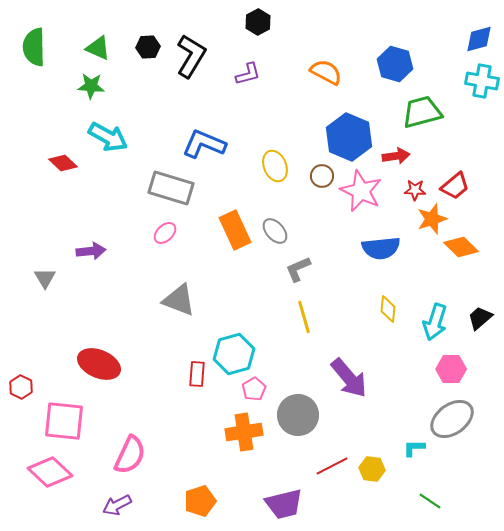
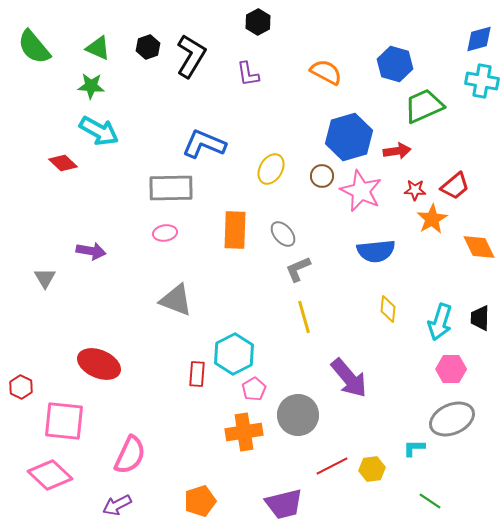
green semicircle at (34, 47): rotated 39 degrees counterclockwise
black hexagon at (148, 47): rotated 15 degrees counterclockwise
purple L-shape at (248, 74): rotated 96 degrees clockwise
green trapezoid at (422, 112): moved 2 px right, 6 px up; rotated 9 degrees counterclockwise
cyan arrow at (108, 137): moved 9 px left, 6 px up
blue hexagon at (349, 137): rotated 21 degrees clockwise
red arrow at (396, 156): moved 1 px right, 5 px up
yellow ellipse at (275, 166): moved 4 px left, 3 px down; rotated 52 degrees clockwise
gray rectangle at (171, 188): rotated 18 degrees counterclockwise
orange star at (432, 219): rotated 12 degrees counterclockwise
orange rectangle at (235, 230): rotated 27 degrees clockwise
gray ellipse at (275, 231): moved 8 px right, 3 px down
pink ellipse at (165, 233): rotated 35 degrees clockwise
orange diamond at (461, 247): moved 18 px right; rotated 20 degrees clockwise
blue semicircle at (381, 248): moved 5 px left, 3 px down
purple arrow at (91, 251): rotated 16 degrees clockwise
gray triangle at (179, 300): moved 3 px left
black trapezoid at (480, 318): rotated 48 degrees counterclockwise
cyan arrow at (435, 322): moved 5 px right
cyan hexagon at (234, 354): rotated 12 degrees counterclockwise
gray ellipse at (452, 419): rotated 12 degrees clockwise
yellow hexagon at (372, 469): rotated 15 degrees counterclockwise
pink diamond at (50, 472): moved 3 px down
